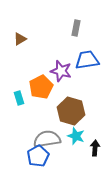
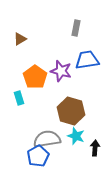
orange pentagon: moved 6 px left, 10 px up; rotated 10 degrees counterclockwise
